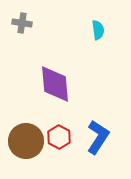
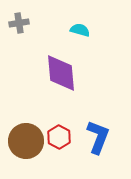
gray cross: moved 3 px left; rotated 18 degrees counterclockwise
cyan semicircle: moved 18 px left; rotated 66 degrees counterclockwise
purple diamond: moved 6 px right, 11 px up
blue L-shape: rotated 12 degrees counterclockwise
